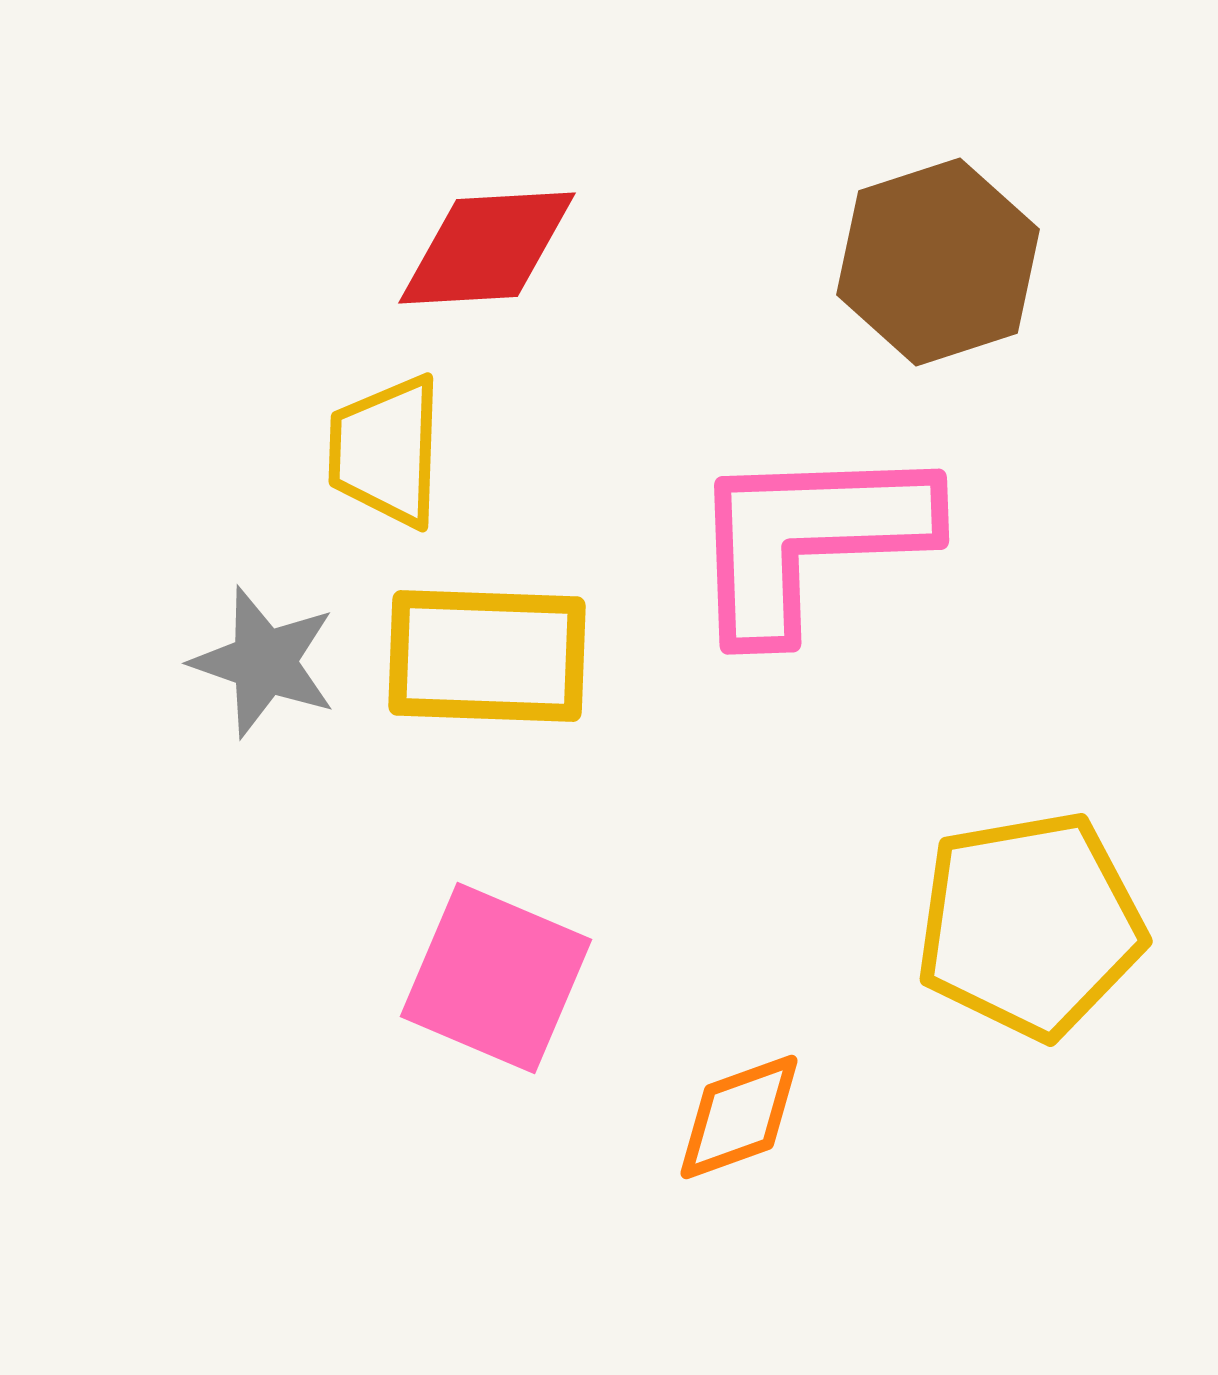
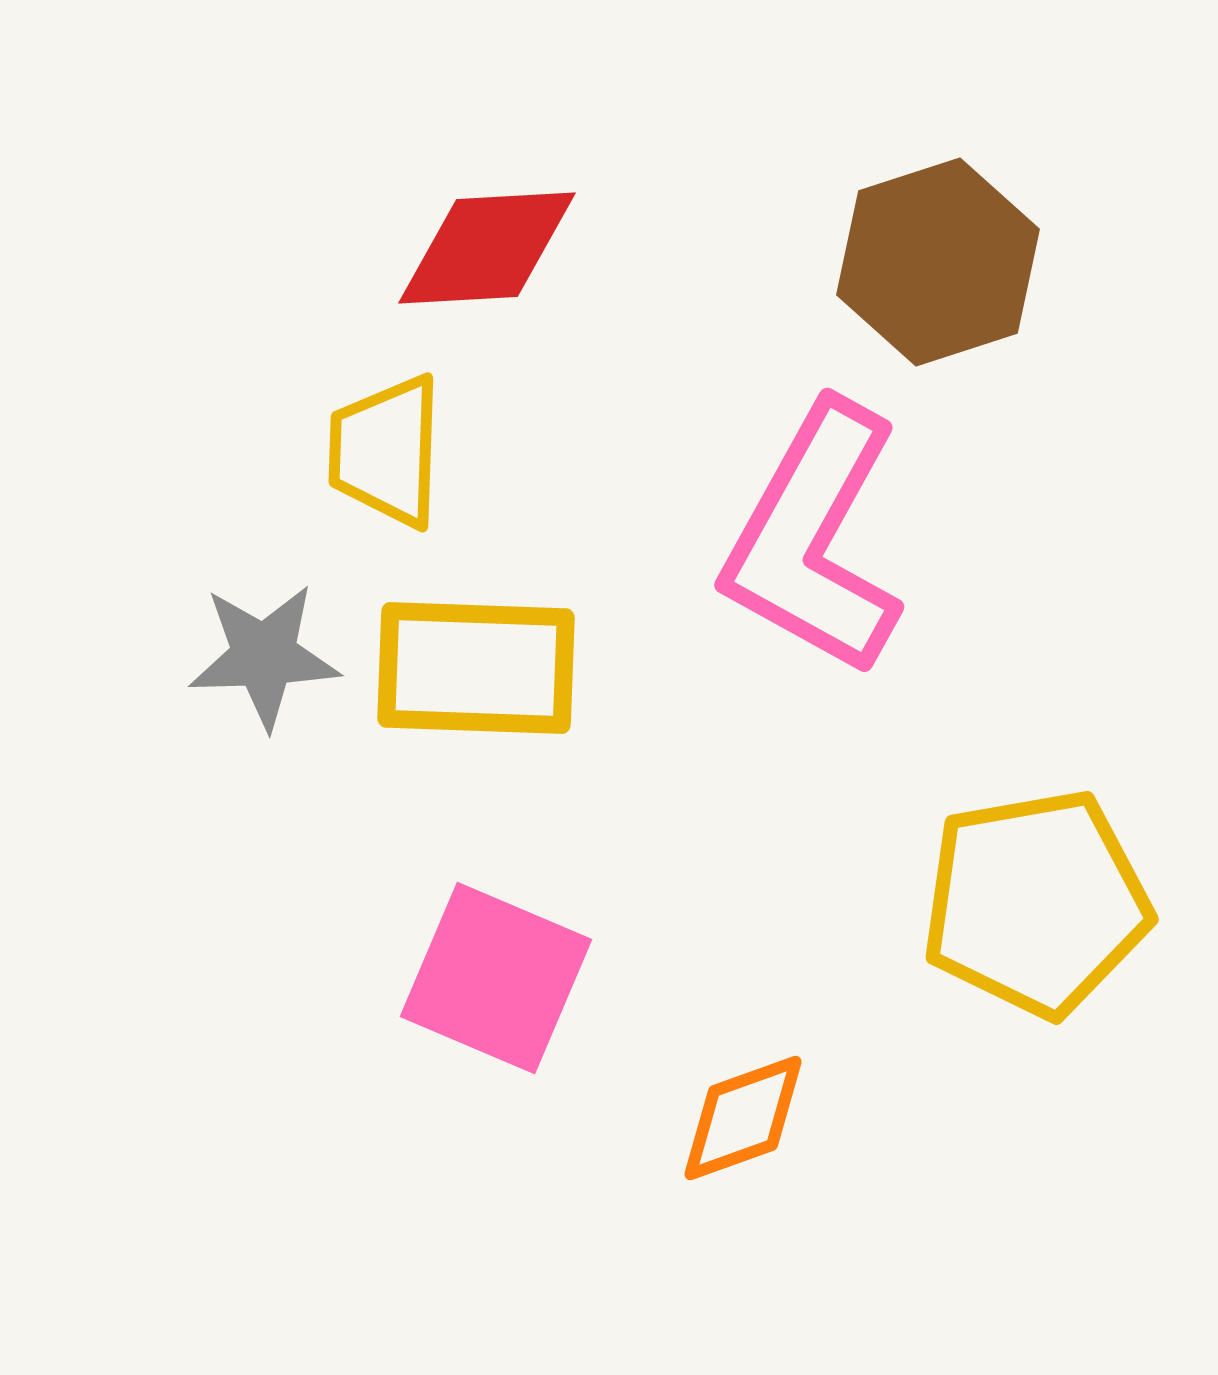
pink L-shape: moved 5 px right; rotated 59 degrees counterclockwise
yellow rectangle: moved 11 px left, 12 px down
gray star: moved 6 px up; rotated 21 degrees counterclockwise
yellow pentagon: moved 6 px right, 22 px up
orange diamond: moved 4 px right, 1 px down
